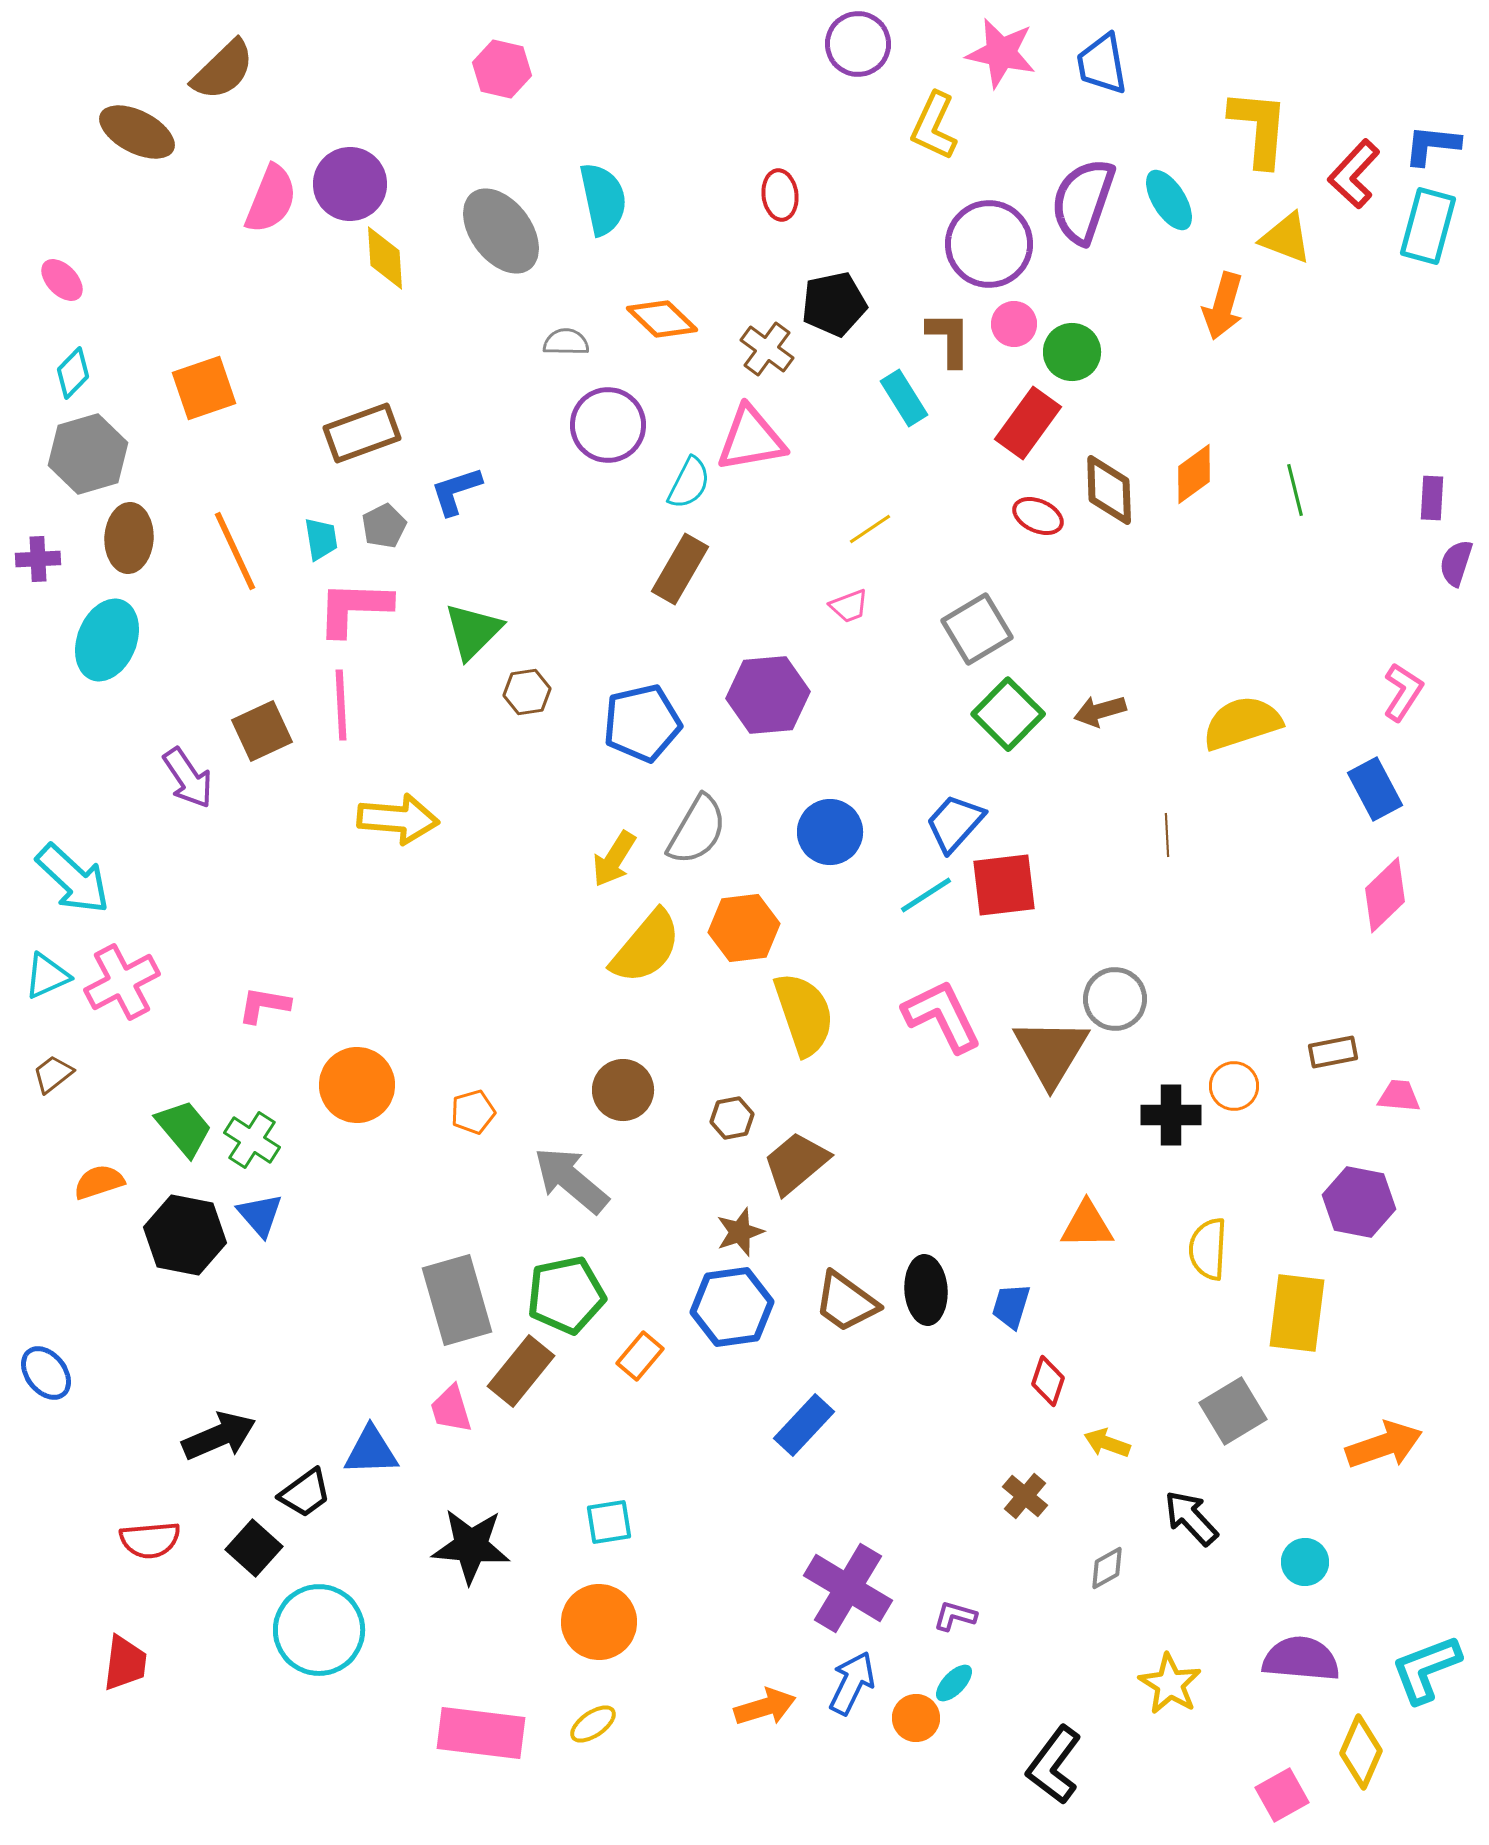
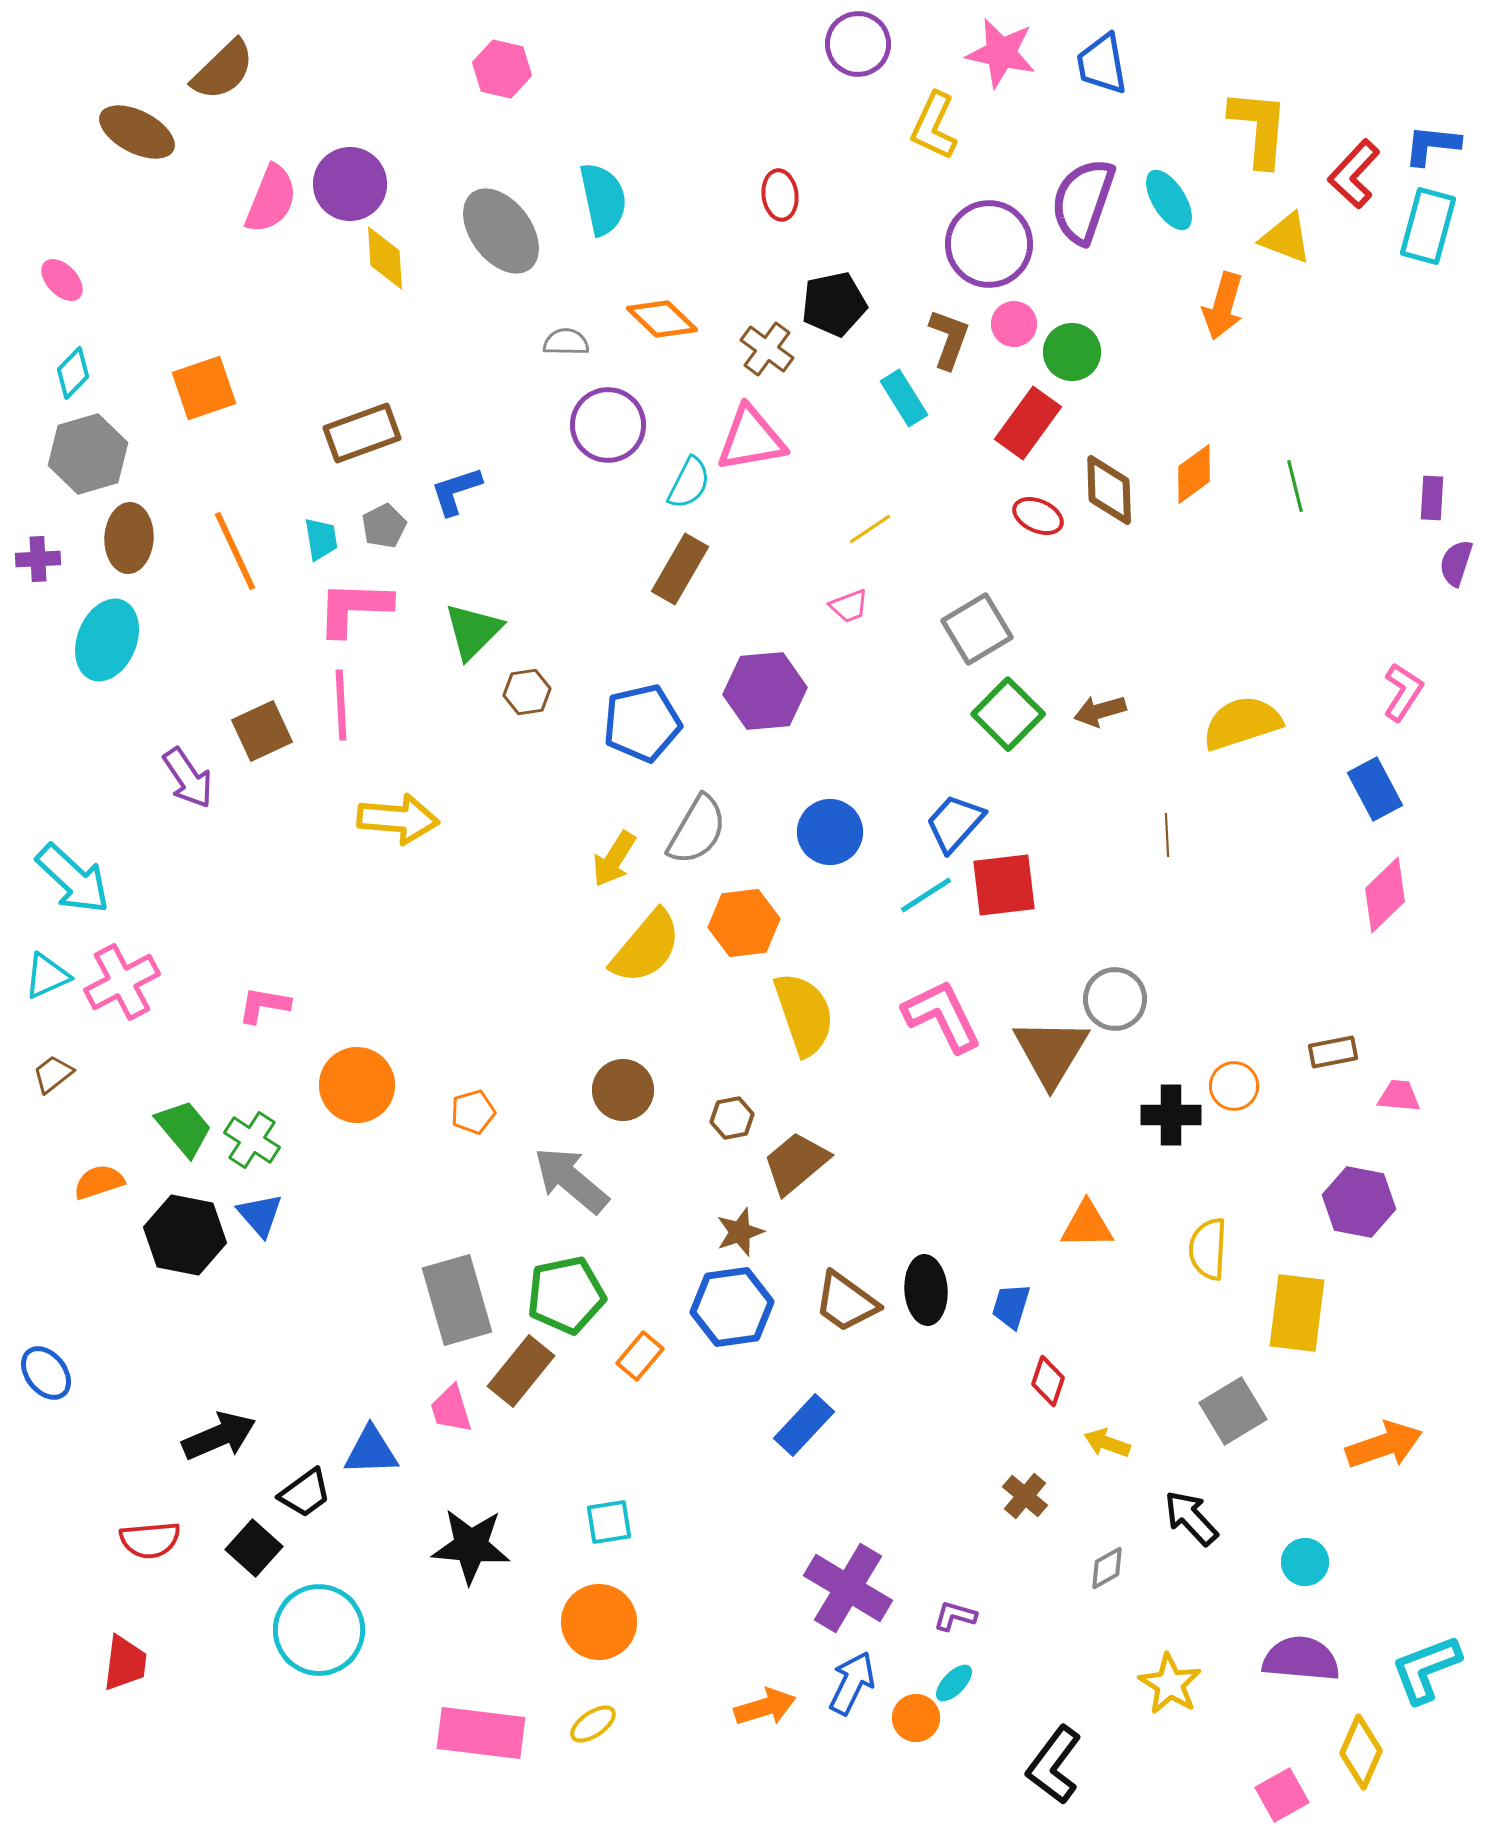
brown L-shape at (949, 339): rotated 20 degrees clockwise
green line at (1295, 490): moved 4 px up
purple hexagon at (768, 695): moved 3 px left, 4 px up
orange hexagon at (744, 928): moved 5 px up
